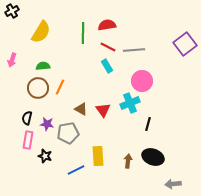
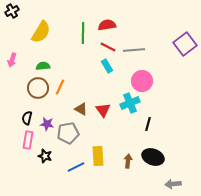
blue line: moved 3 px up
